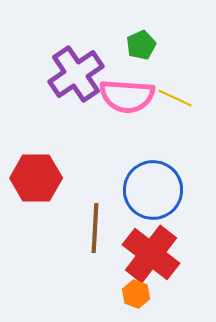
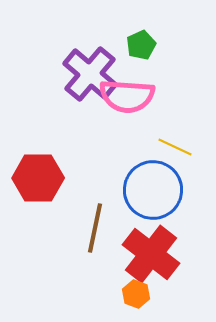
purple cross: moved 14 px right; rotated 16 degrees counterclockwise
yellow line: moved 49 px down
red hexagon: moved 2 px right
brown line: rotated 9 degrees clockwise
